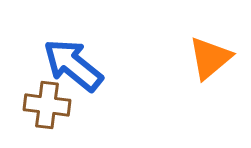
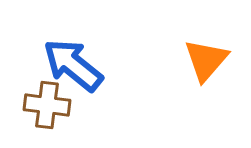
orange triangle: moved 4 px left, 2 px down; rotated 9 degrees counterclockwise
